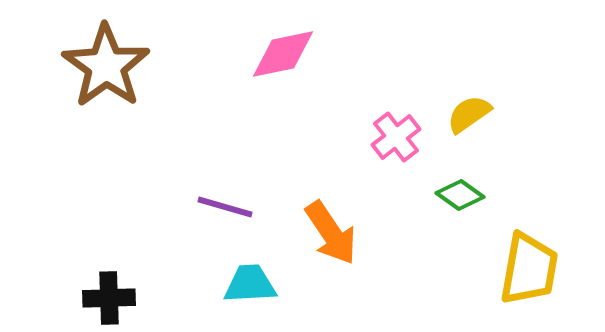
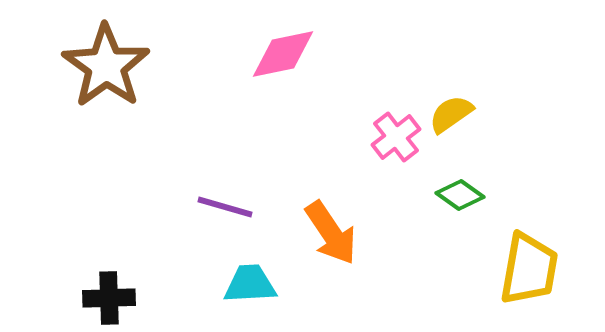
yellow semicircle: moved 18 px left
